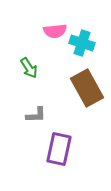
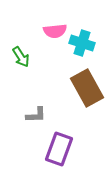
green arrow: moved 8 px left, 11 px up
purple rectangle: rotated 8 degrees clockwise
